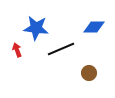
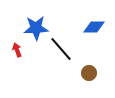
blue star: rotated 10 degrees counterclockwise
black line: rotated 72 degrees clockwise
